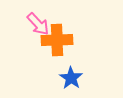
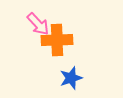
blue star: rotated 20 degrees clockwise
